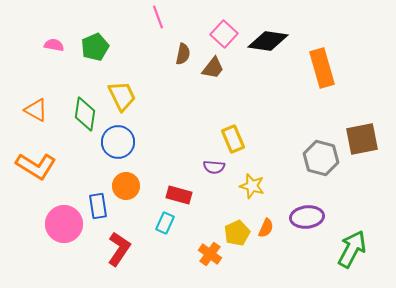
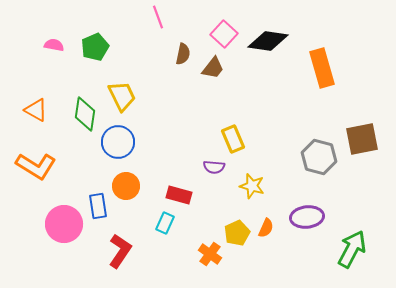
gray hexagon: moved 2 px left, 1 px up
red L-shape: moved 1 px right, 2 px down
